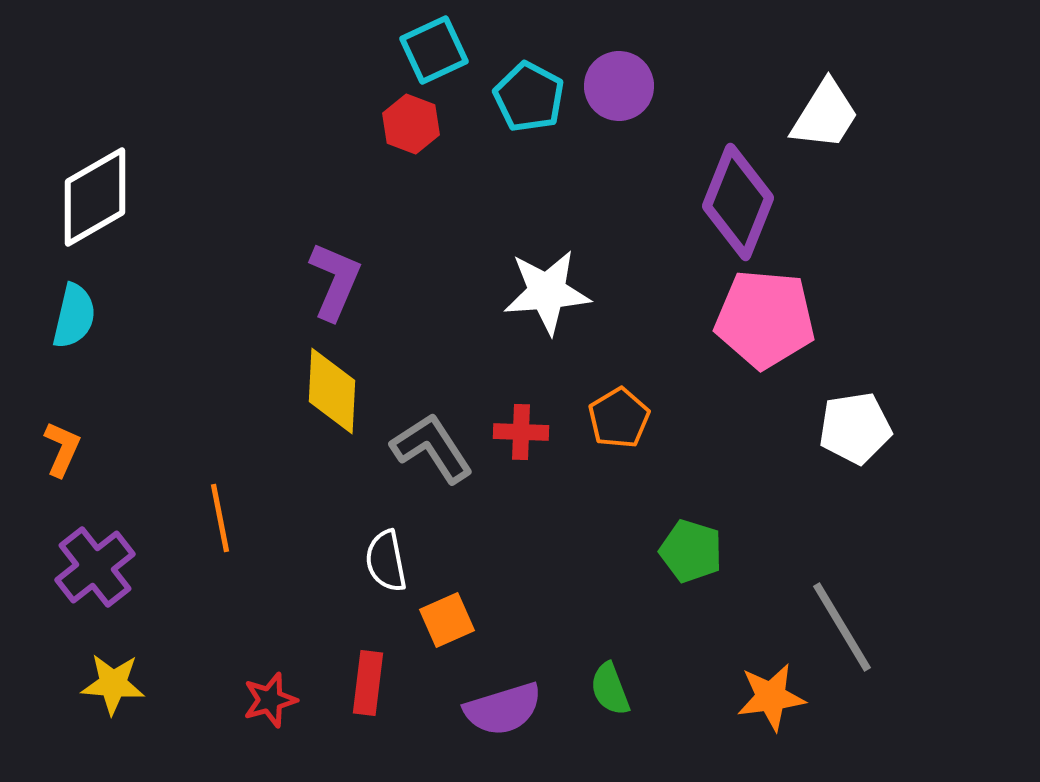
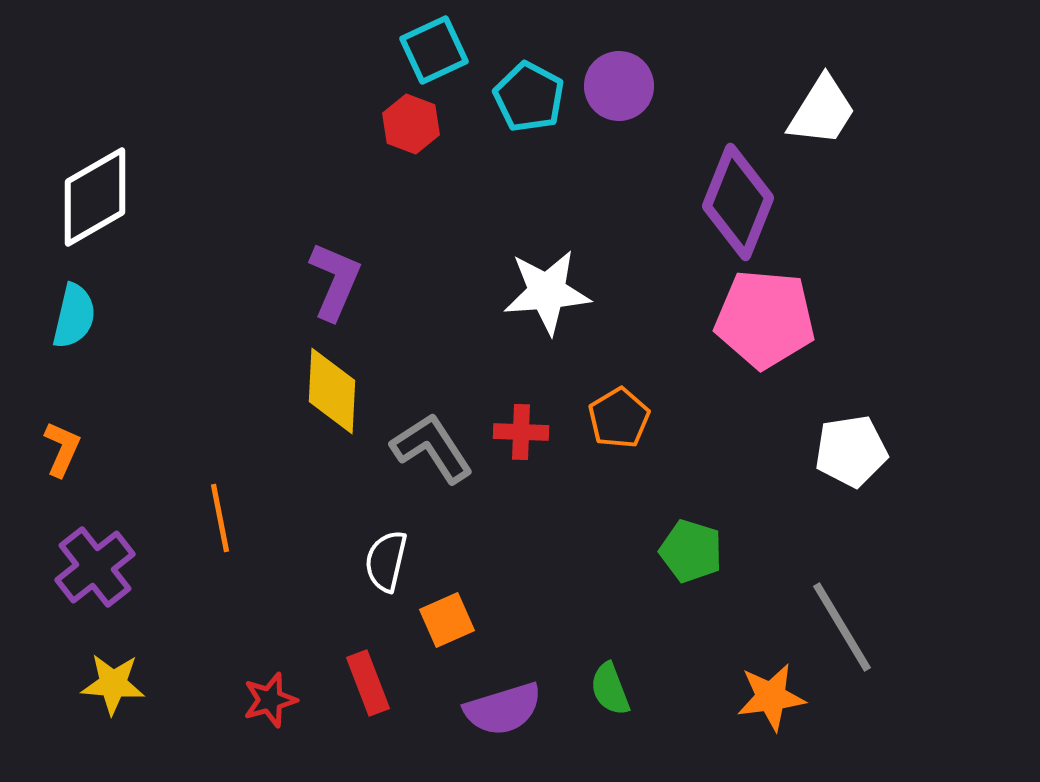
white trapezoid: moved 3 px left, 4 px up
white pentagon: moved 4 px left, 23 px down
white semicircle: rotated 24 degrees clockwise
red rectangle: rotated 28 degrees counterclockwise
